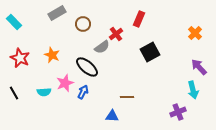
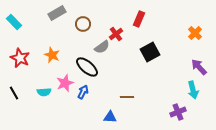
blue triangle: moved 2 px left, 1 px down
